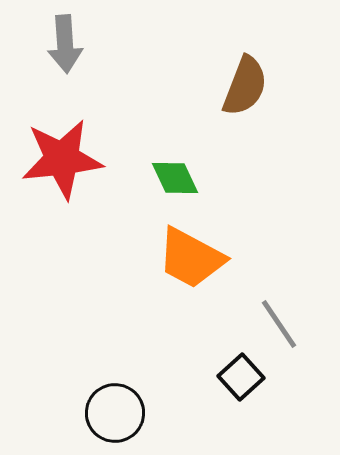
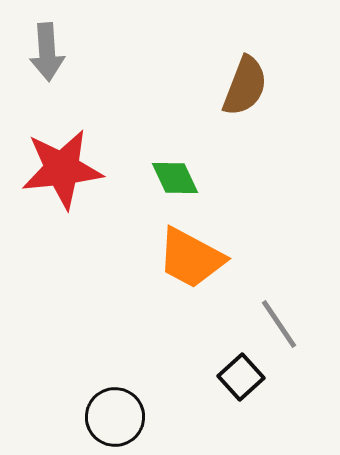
gray arrow: moved 18 px left, 8 px down
red star: moved 10 px down
black circle: moved 4 px down
